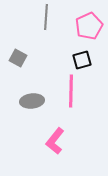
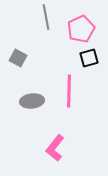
gray line: rotated 15 degrees counterclockwise
pink pentagon: moved 8 px left, 3 px down
black square: moved 7 px right, 2 px up
pink line: moved 2 px left
pink L-shape: moved 7 px down
